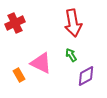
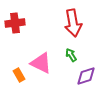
red cross: rotated 18 degrees clockwise
purple diamond: rotated 10 degrees clockwise
